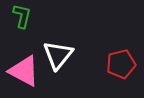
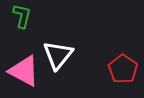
red pentagon: moved 2 px right, 5 px down; rotated 24 degrees counterclockwise
